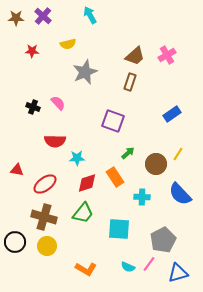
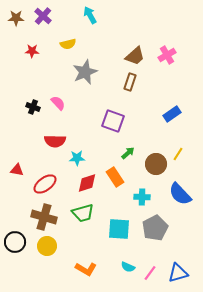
green trapezoid: rotated 35 degrees clockwise
gray pentagon: moved 8 px left, 12 px up
pink line: moved 1 px right, 9 px down
